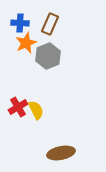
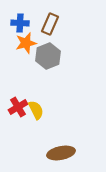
orange star: rotated 10 degrees clockwise
